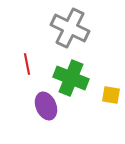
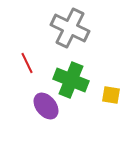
red line: moved 1 px up; rotated 15 degrees counterclockwise
green cross: moved 2 px down
purple ellipse: rotated 16 degrees counterclockwise
